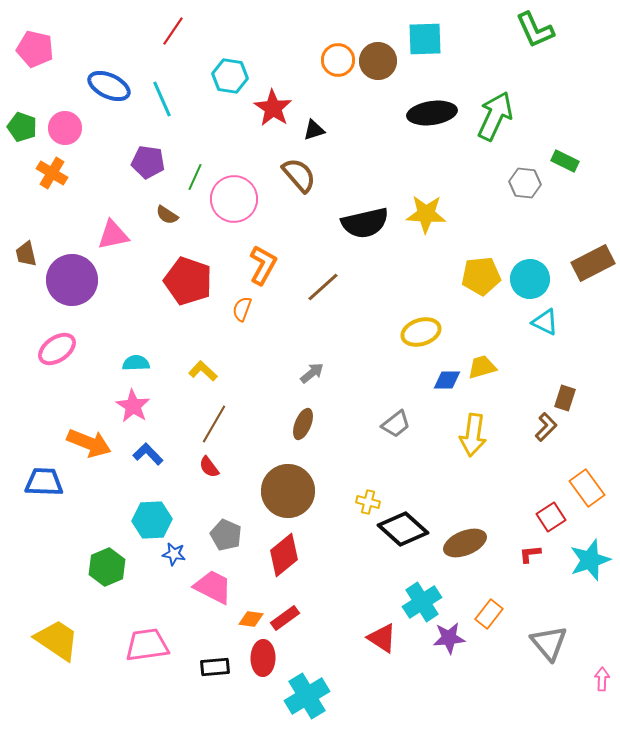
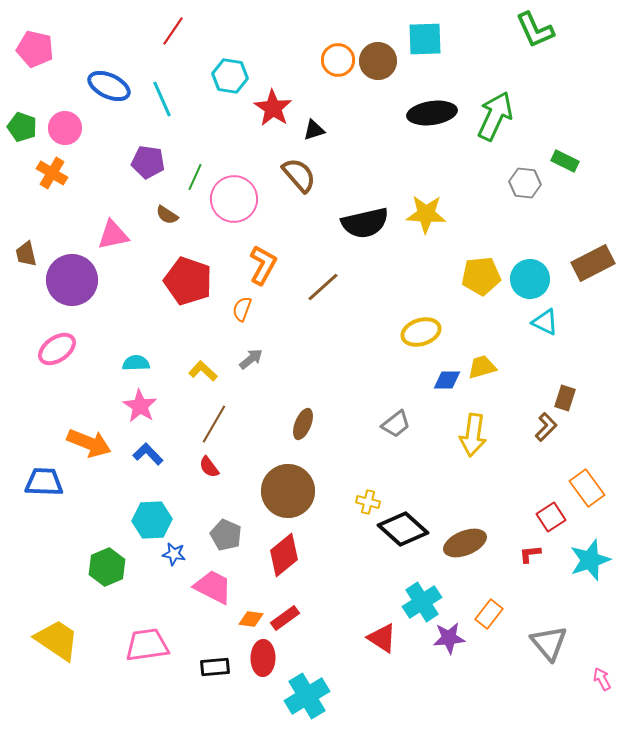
gray arrow at (312, 373): moved 61 px left, 14 px up
pink star at (133, 406): moved 7 px right
pink arrow at (602, 679): rotated 30 degrees counterclockwise
